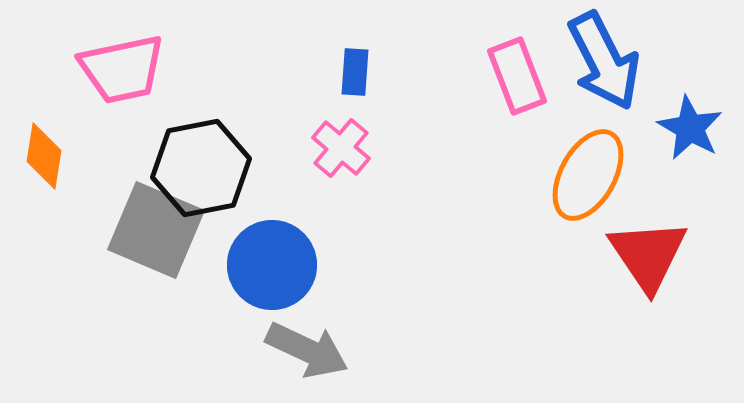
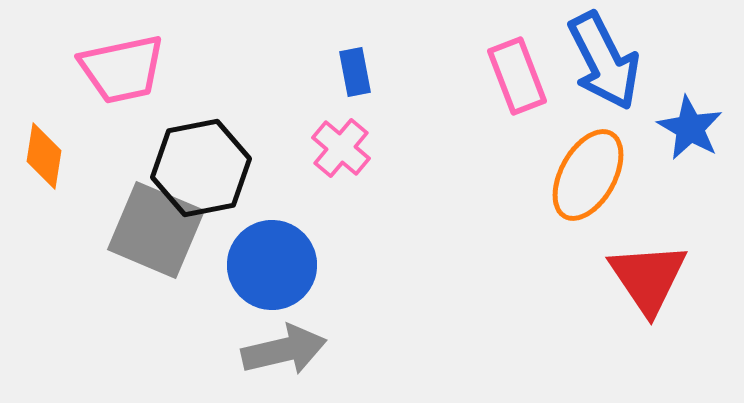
blue rectangle: rotated 15 degrees counterclockwise
red triangle: moved 23 px down
gray arrow: moved 23 px left; rotated 38 degrees counterclockwise
